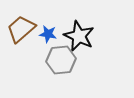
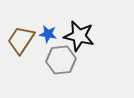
brown trapezoid: moved 11 px down; rotated 16 degrees counterclockwise
black star: rotated 12 degrees counterclockwise
